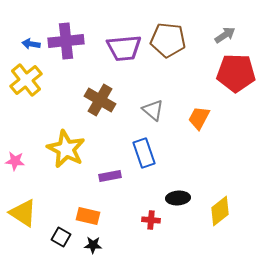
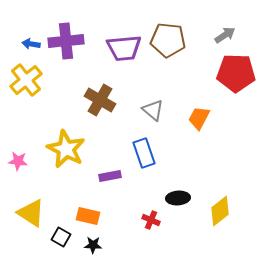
pink star: moved 3 px right
yellow triangle: moved 8 px right
red cross: rotated 18 degrees clockwise
